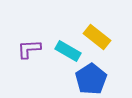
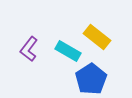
purple L-shape: rotated 50 degrees counterclockwise
